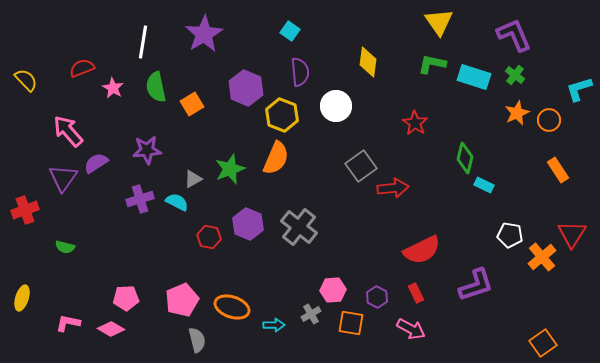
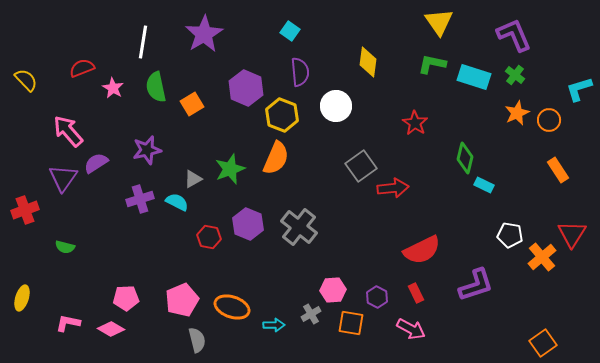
purple star at (147, 150): rotated 8 degrees counterclockwise
